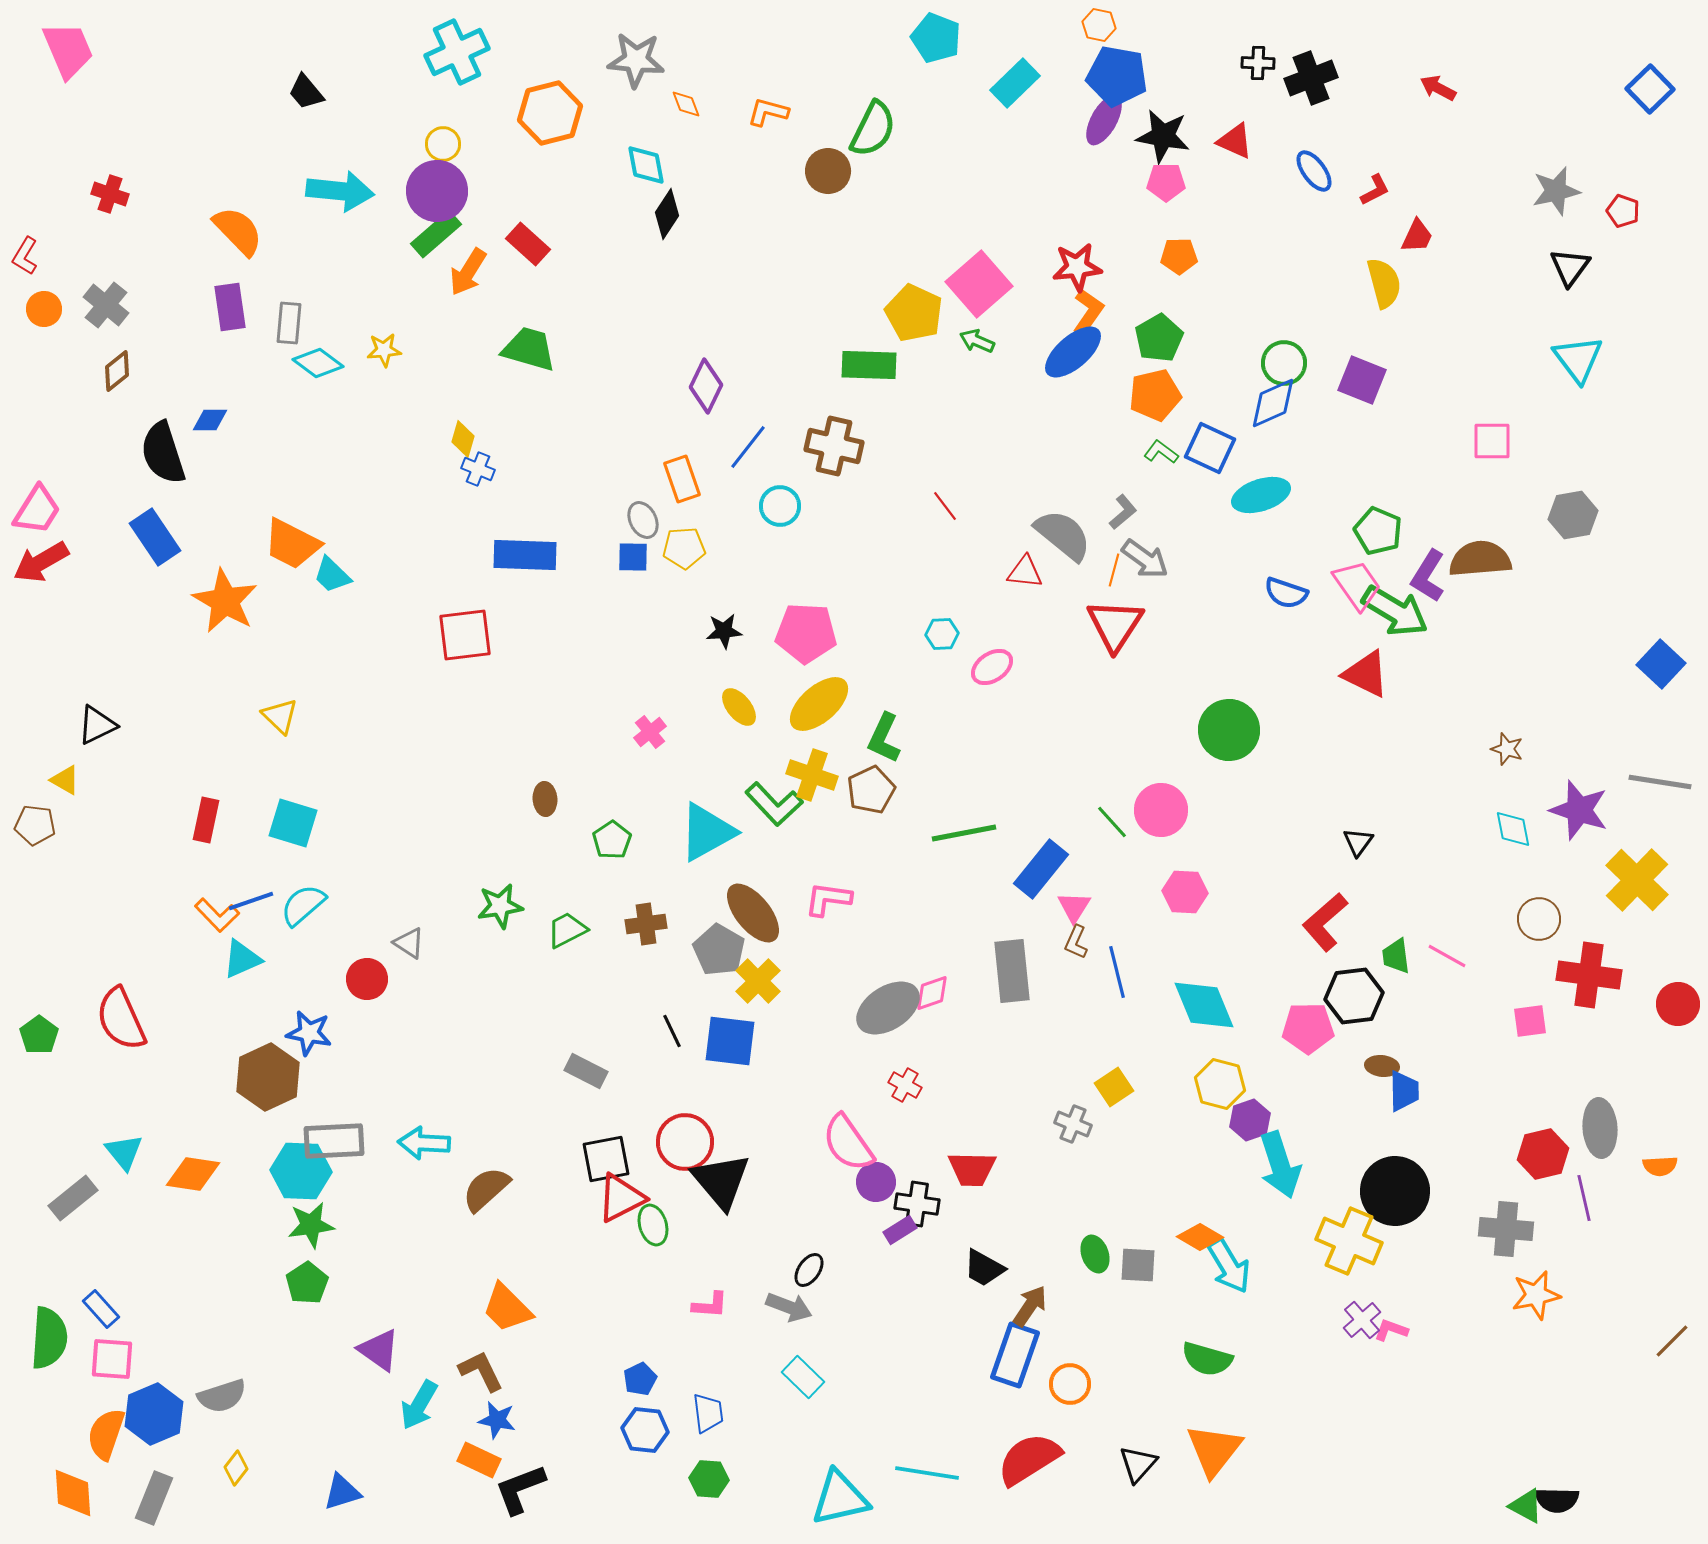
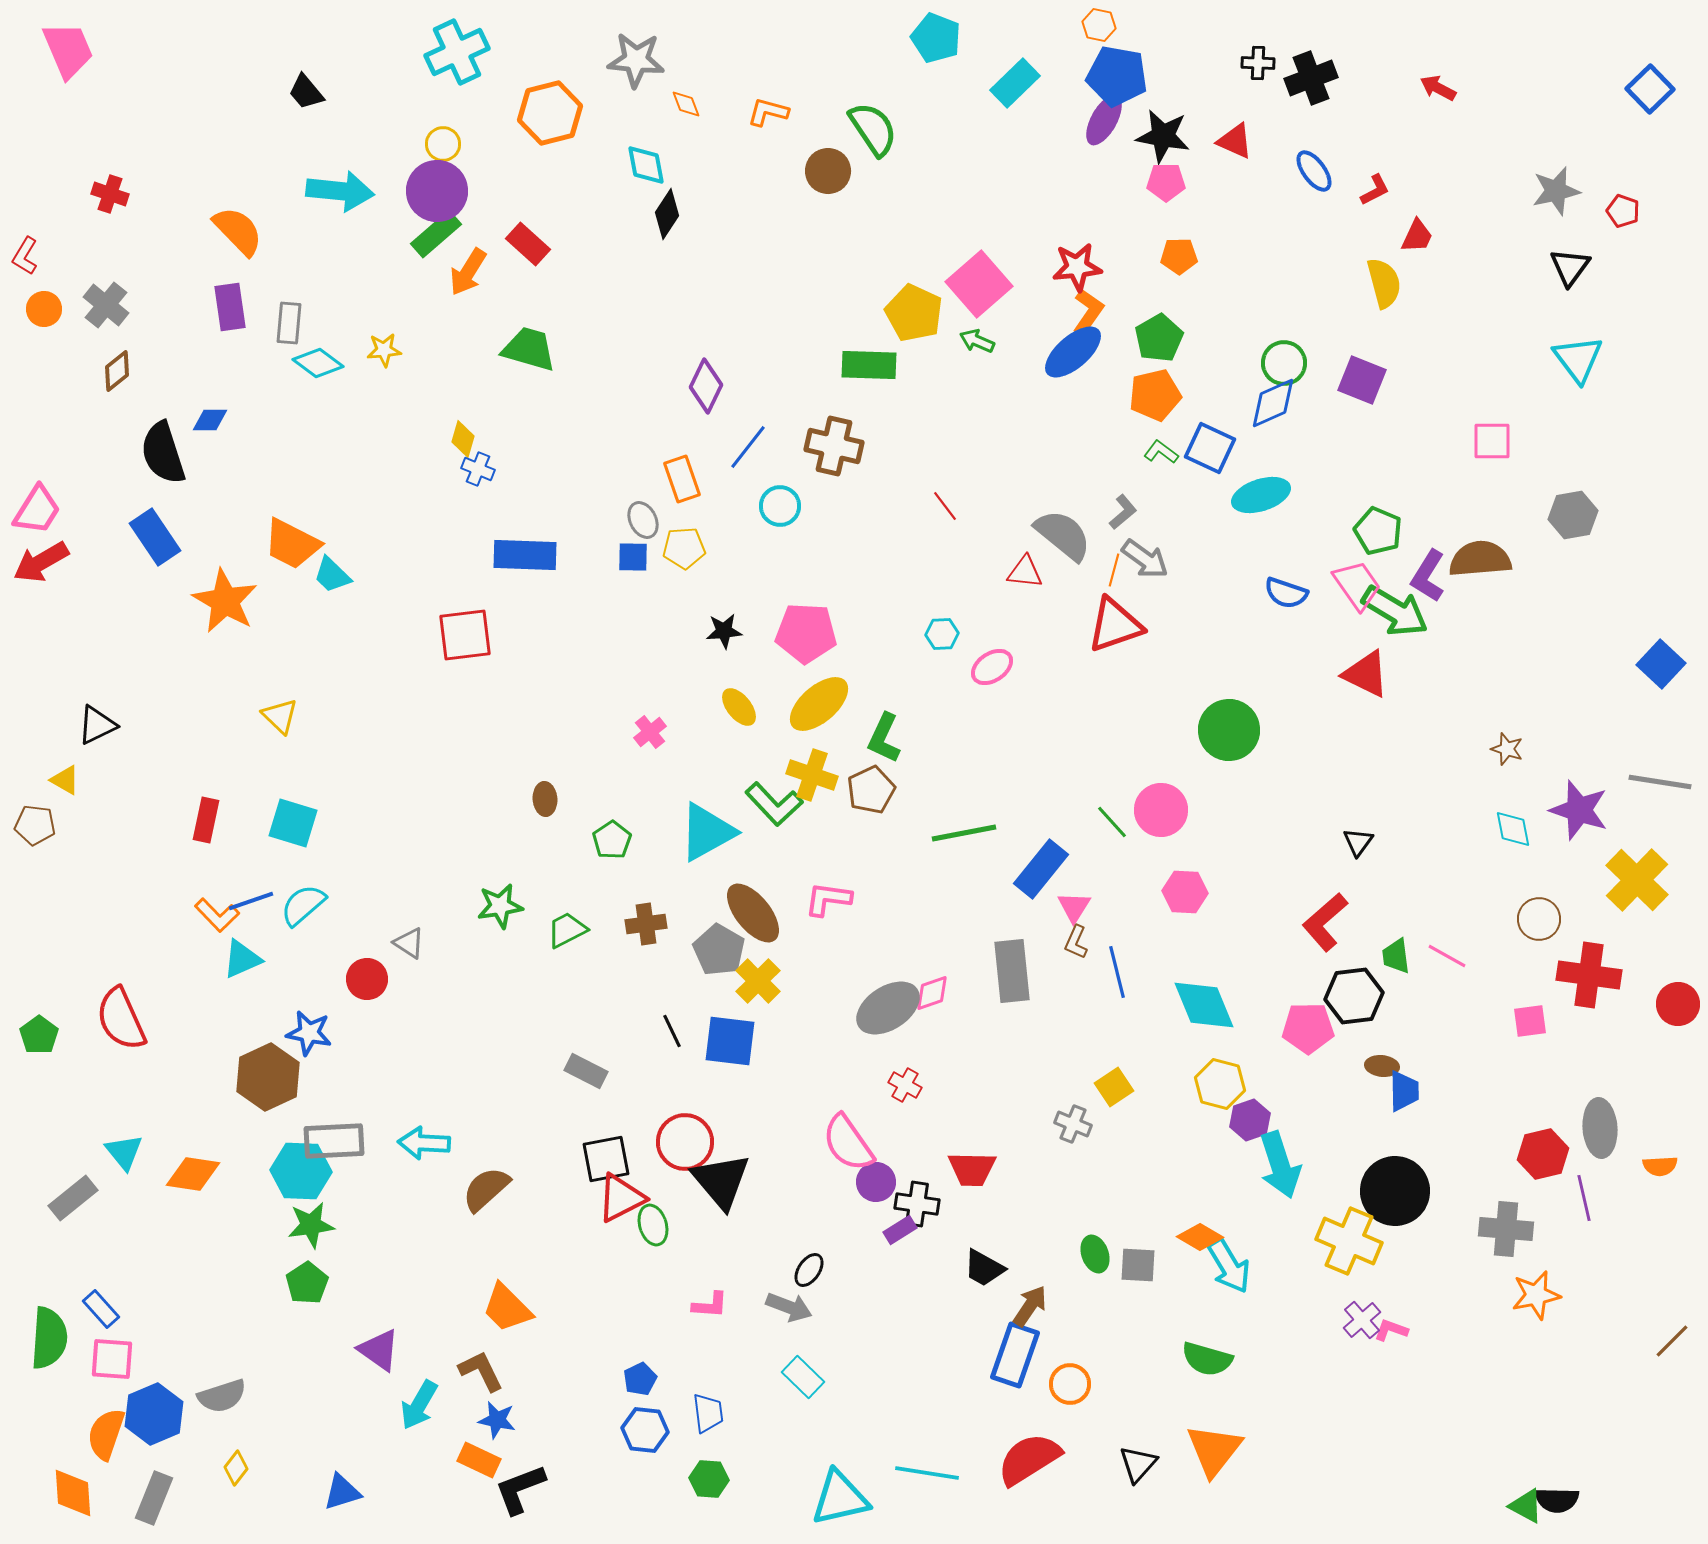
green semicircle at (873, 129): rotated 60 degrees counterclockwise
red triangle at (1115, 625): rotated 38 degrees clockwise
